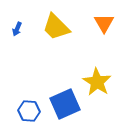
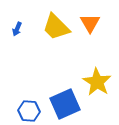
orange triangle: moved 14 px left
